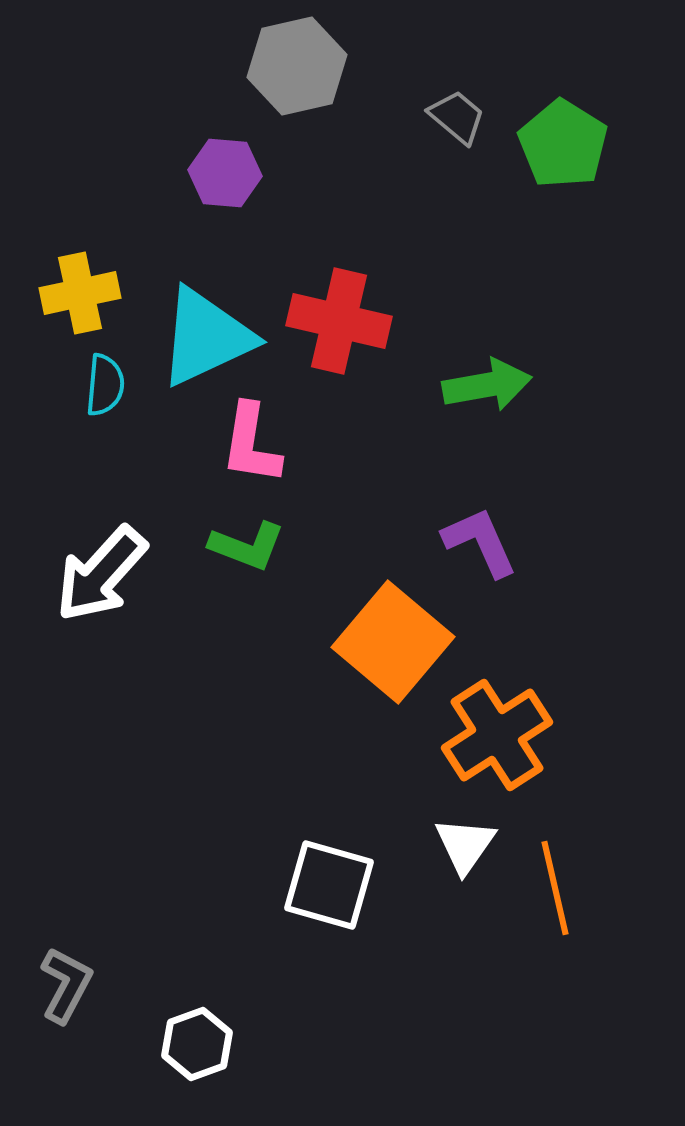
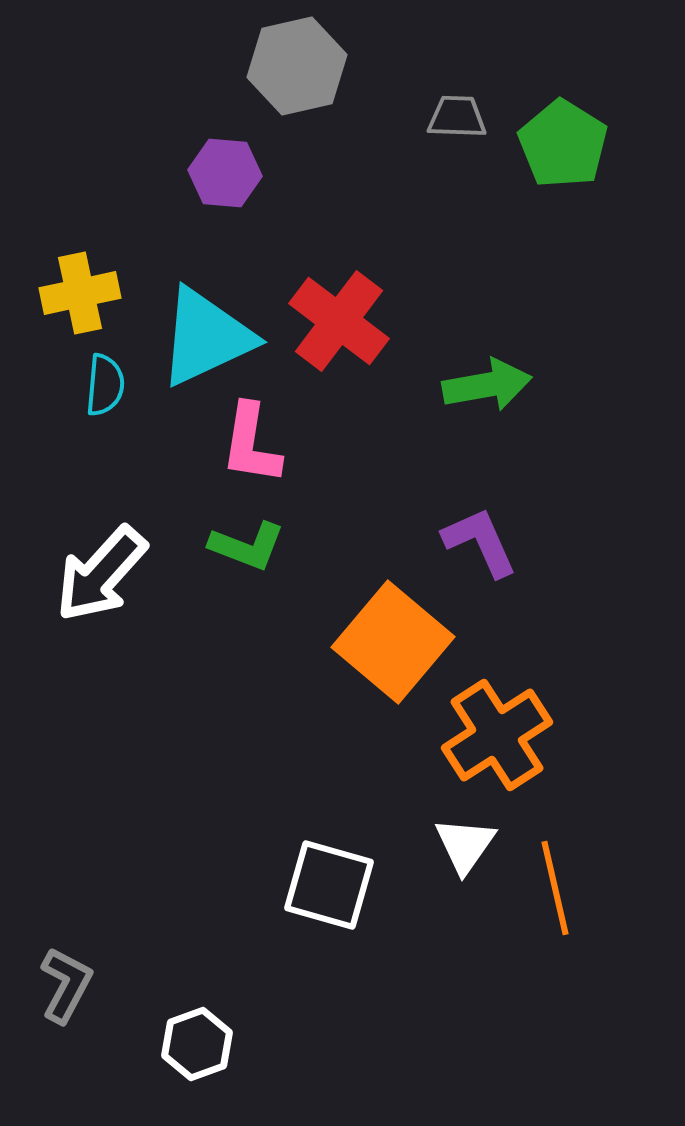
gray trapezoid: rotated 38 degrees counterclockwise
red cross: rotated 24 degrees clockwise
